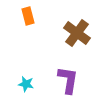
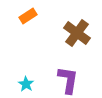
orange rectangle: rotated 72 degrees clockwise
cyan star: rotated 21 degrees clockwise
